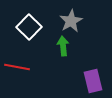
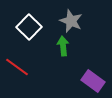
gray star: rotated 20 degrees counterclockwise
red line: rotated 25 degrees clockwise
purple rectangle: rotated 40 degrees counterclockwise
